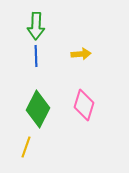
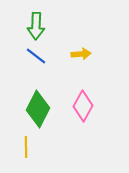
blue line: rotated 50 degrees counterclockwise
pink diamond: moved 1 px left, 1 px down; rotated 12 degrees clockwise
yellow line: rotated 20 degrees counterclockwise
